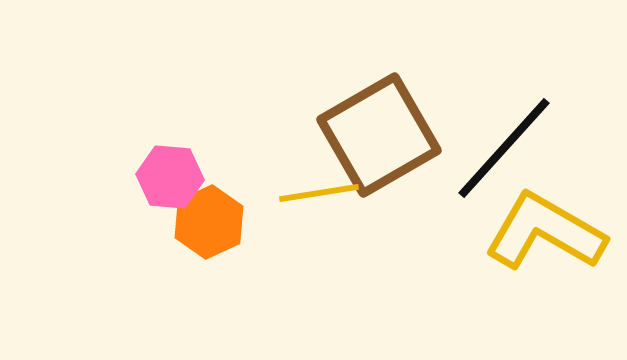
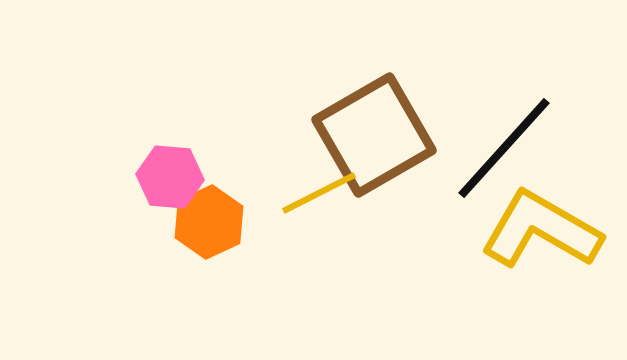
brown square: moved 5 px left
yellow line: rotated 18 degrees counterclockwise
yellow L-shape: moved 4 px left, 2 px up
